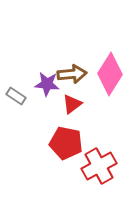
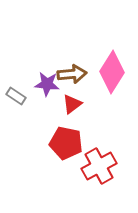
pink diamond: moved 2 px right, 2 px up
